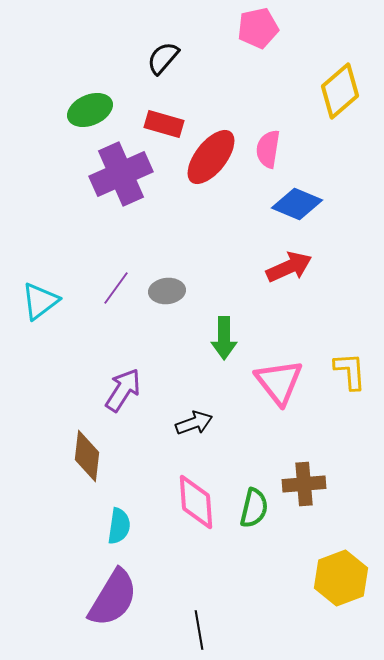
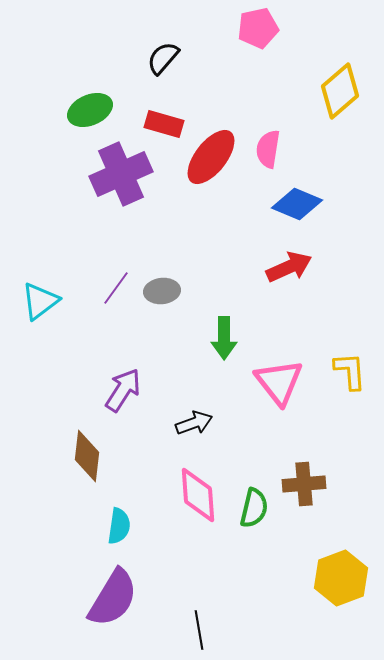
gray ellipse: moved 5 px left
pink diamond: moved 2 px right, 7 px up
